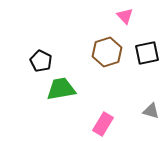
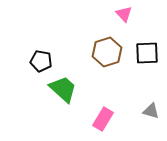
pink triangle: moved 1 px left, 2 px up
black square: rotated 10 degrees clockwise
black pentagon: rotated 15 degrees counterclockwise
green trapezoid: moved 2 px right; rotated 52 degrees clockwise
pink rectangle: moved 5 px up
